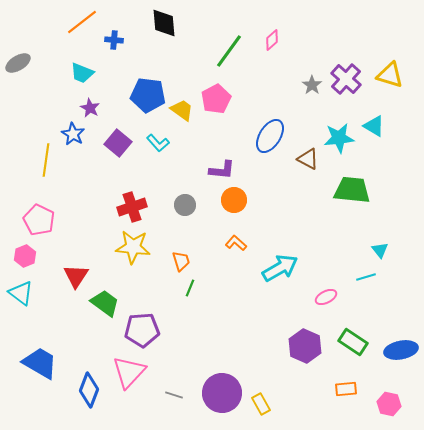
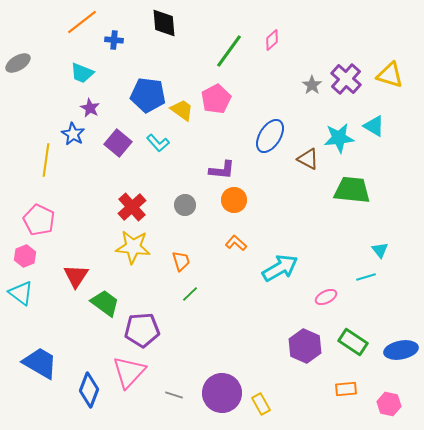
red cross at (132, 207): rotated 24 degrees counterclockwise
green line at (190, 288): moved 6 px down; rotated 24 degrees clockwise
